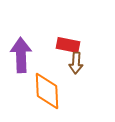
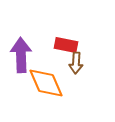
red rectangle: moved 2 px left
orange diamond: moved 1 px left, 8 px up; rotated 21 degrees counterclockwise
